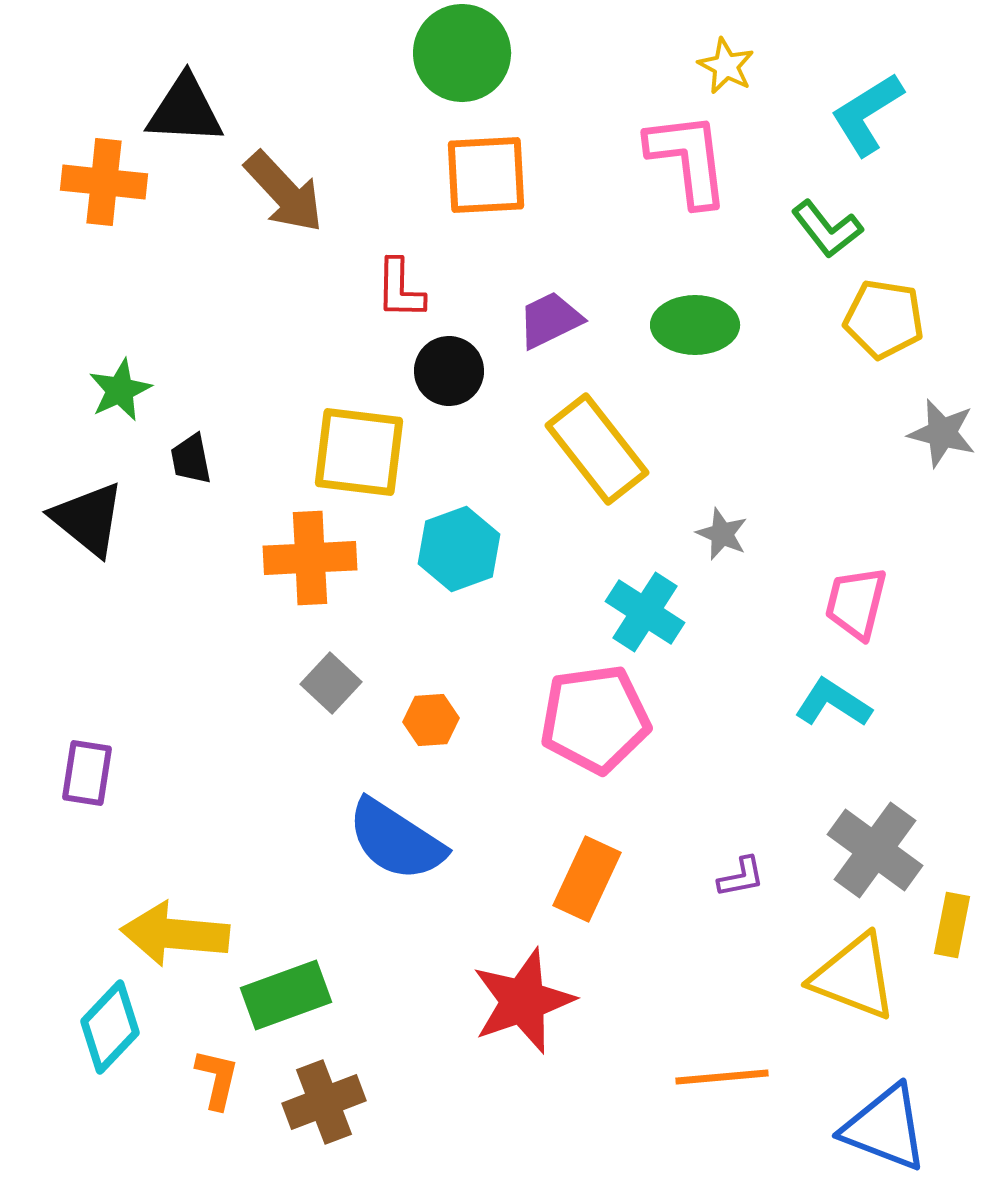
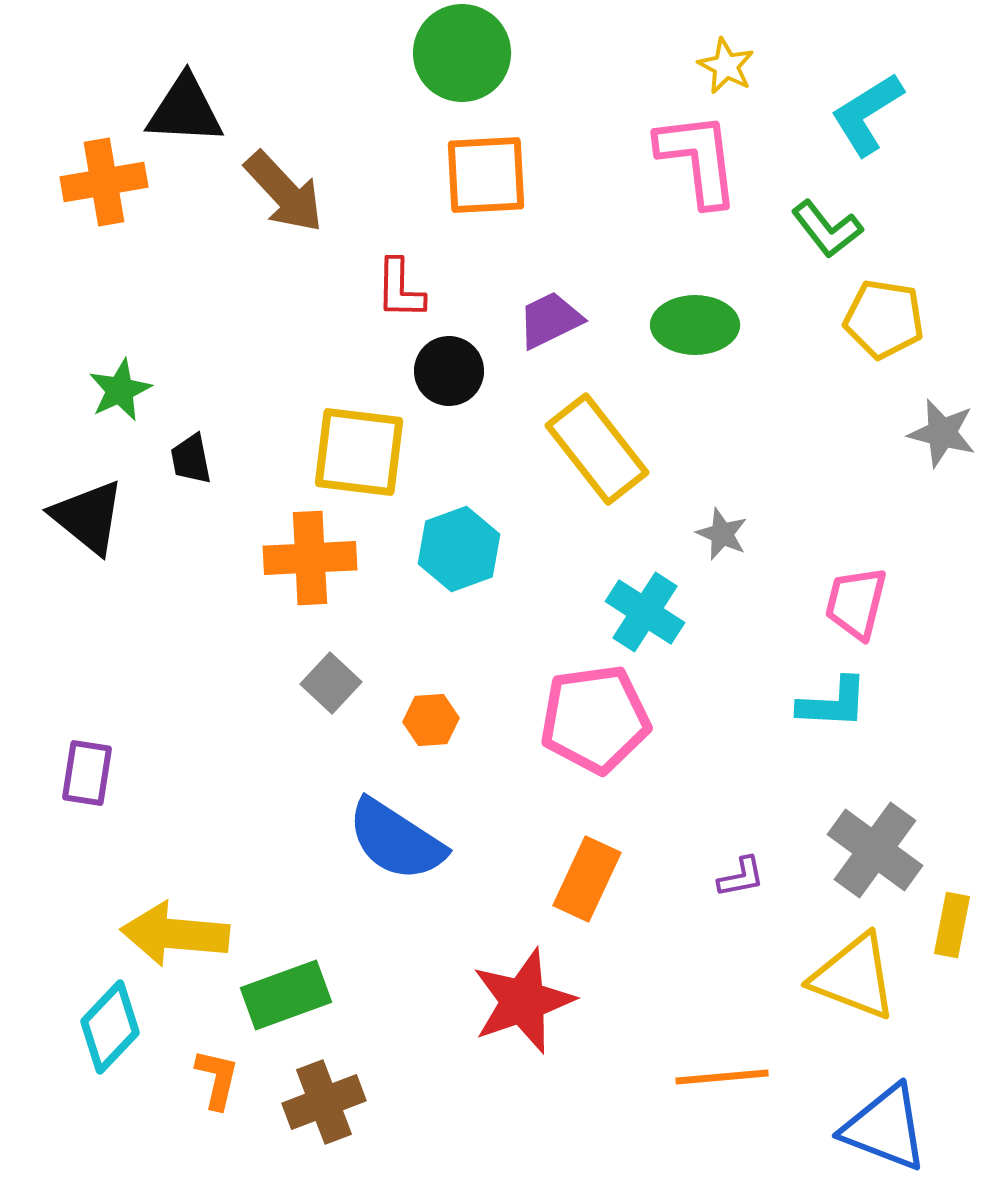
pink L-shape at (688, 159): moved 10 px right
orange cross at (104, 182): rotated 16 degrees counterclockwise
black triangle at (88, 519): moved 2 px up
cyan L-shape at (833, 703): rotated 150 degrees clockwise
